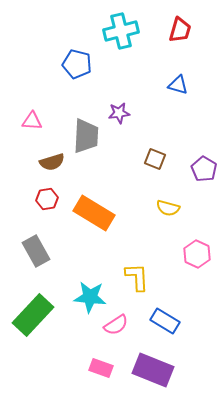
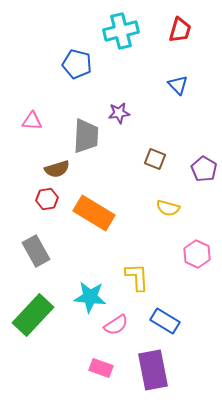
blue triangle: rotated 30 degrees clockwise
brown semicircle: moved 5 px right, 7 px down
purple rectangle: rotated 57 degrees clockwise
